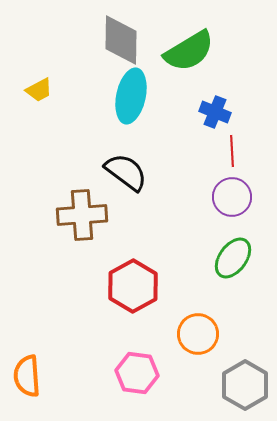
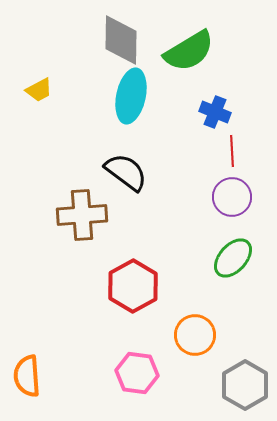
green ellipse: rotated 6 degrees clockwise
orange circle: moved 3 px left, 1 px down
